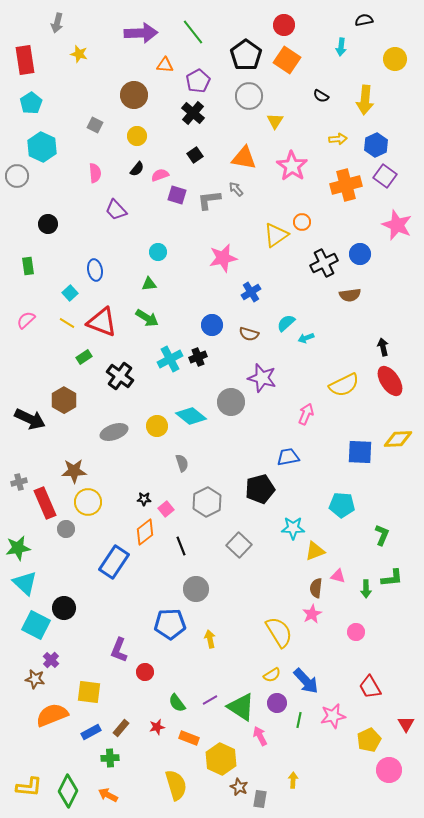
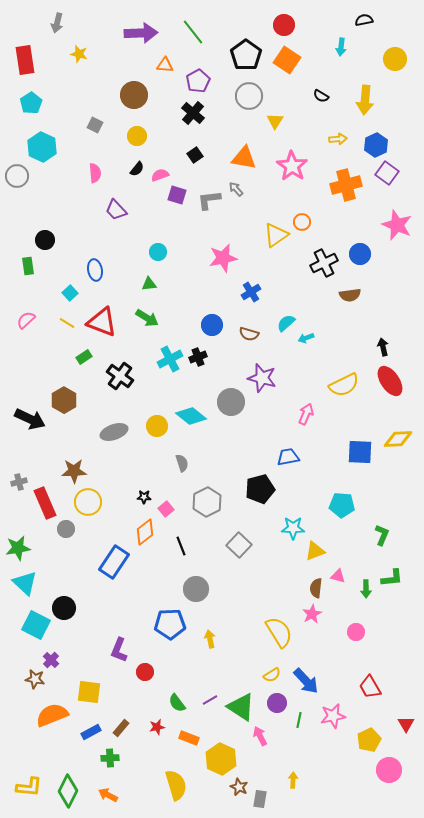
purple square at (385, 176): moved 2 px right, 3 px up
black circle at (48, 224): moved 3 px left, 16 px down
black star at (144, 499): moved 2 px up
